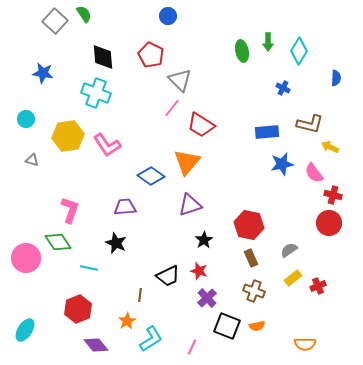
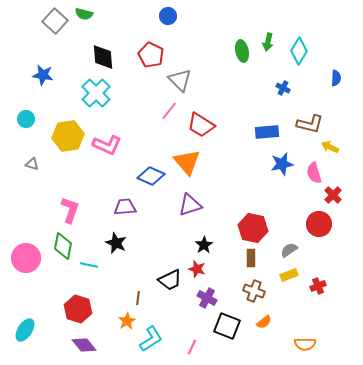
green semicircle at (84, 14): rotated 138 degrees clockwise
green arrow at (268, 42): rotated 12 degrees clockwise
blue star at (43, 73): moved 2 px down
cyan cross at (96, 93): rotated 24 degrees clockwise
pink line at (172, 108): moved 3 px left, 3 px down
pink L-shape at (107, 145): rotated 32 degrees counterclockwise
gray triangle at (32, 160): moved 4 px down
orange triangle at (187, 162): rotated 20 degrees counterclockwise
pink semicircle at (314, 173): rotated 20 degrees clockwise
blue diamond at (151, 176): rotated 12 degrees counterclockwise
red cross at (333, 195): rotated 30 degrees clockwise
red circle at (329, 223): moved 10 px left, 1 px down
red hexagon at (249, 225): moved 4 px right, 3 px down
black star at (204, 240): moved 5 px down
green diamond at (58, 242): moved 5 px right, 4 px down; rotated 44 degrees clockwise
brown rectangle at (251, 258): rotated 24 degrees clockwise
cyan line at (89, 268): moved 3 px up
red star at (199, 271): moved 2 px left, 2 px up
black trapezoid at (168, 276): moved 2 px right, 4 px down
yellow rectangle at (293, 278): moved 4 px left, 3 px up; rotated 18 degrees clockwise
brown line at (140, 295): moved 2 px left, 3 px down
purple cross at (207, 298): rotated 18 degrees counterclockwise
red hexagon at (78, 309): rotated 20 degrees counterclockwise
orange semicircle at (257, 326): moved 7 px right, 4 px up; rotated 28 degrees counterclockwise
purple diamond at (96, 345): moved 12 px left
